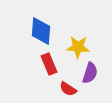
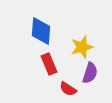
yellow star: moved 4 px right; rotated 20 degrees counterclockwise
